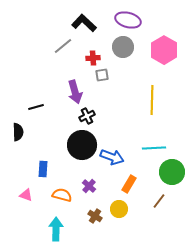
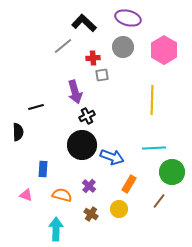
purple ellipse: moved 2 px up
brown cross: moved 4 px left, 2 px up
